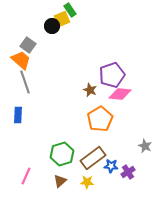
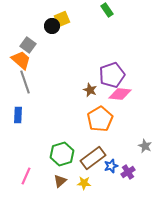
green rectangle: moved 37 px right
blue star: rotated 24 degrees counterclockwise
yellow star: moved 3 px left, 1 px down
